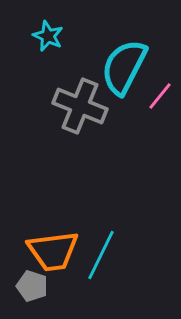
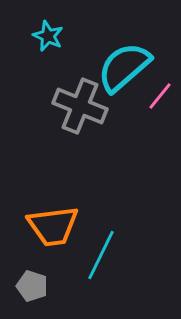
cyan semicircle: rotated 22 degrees clockwise
orange trapezoid: moved 25 px up
